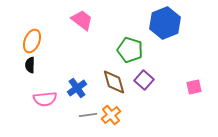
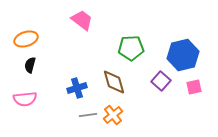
blue hexagon: moved 18 px right, 32 px down; rotated 8 degrees clockwise
orange ellipse: moved 6 px left, 2 px up; rotated 50 degrees clockwise
green pentagon: moved 1 px right, 2 px up; rotated 20 degrees counterclockwise
black semicircle: rotated 14 degrees clockwise
purple square: moved 17 px right, 1 px down
blue cross: rotated 18 degrees clockwise
pink semicircle: moved 20 px left
orange cross: moved 2 px right
